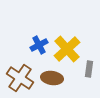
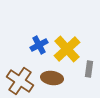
brown cross: moved 3 px down
